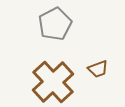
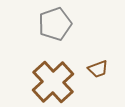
gray pentagon: rotated 8 degrees clockwise
